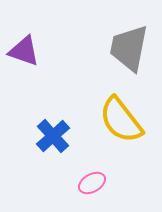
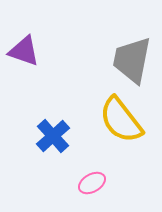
gray trapezoid: moved 3 px right, 12 px down
